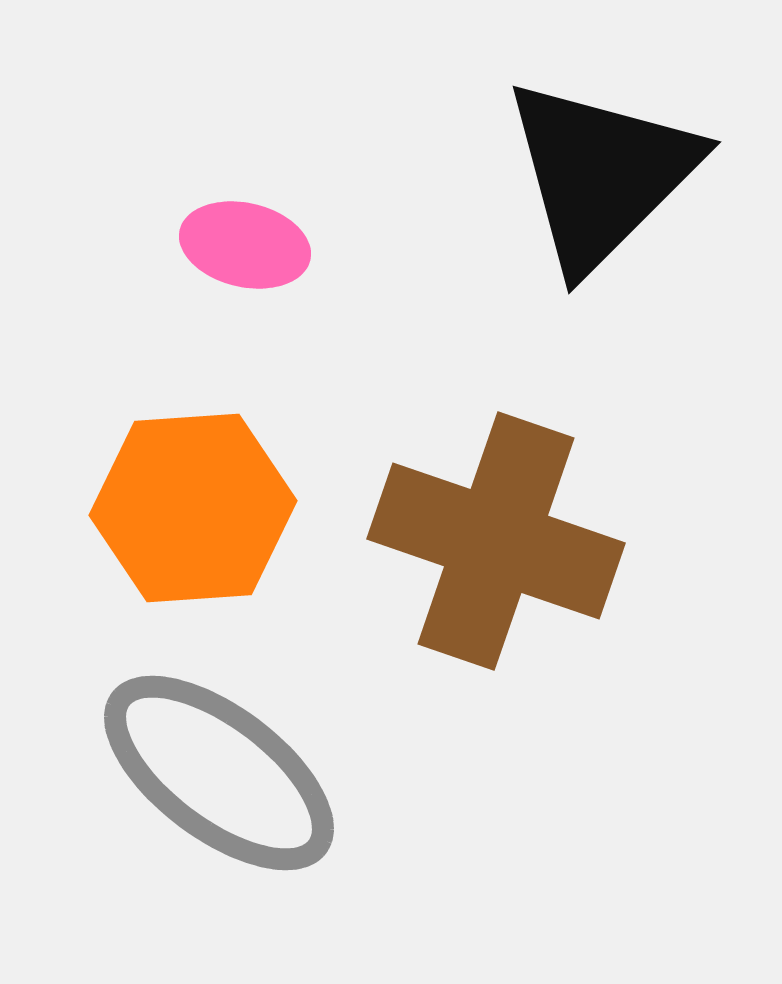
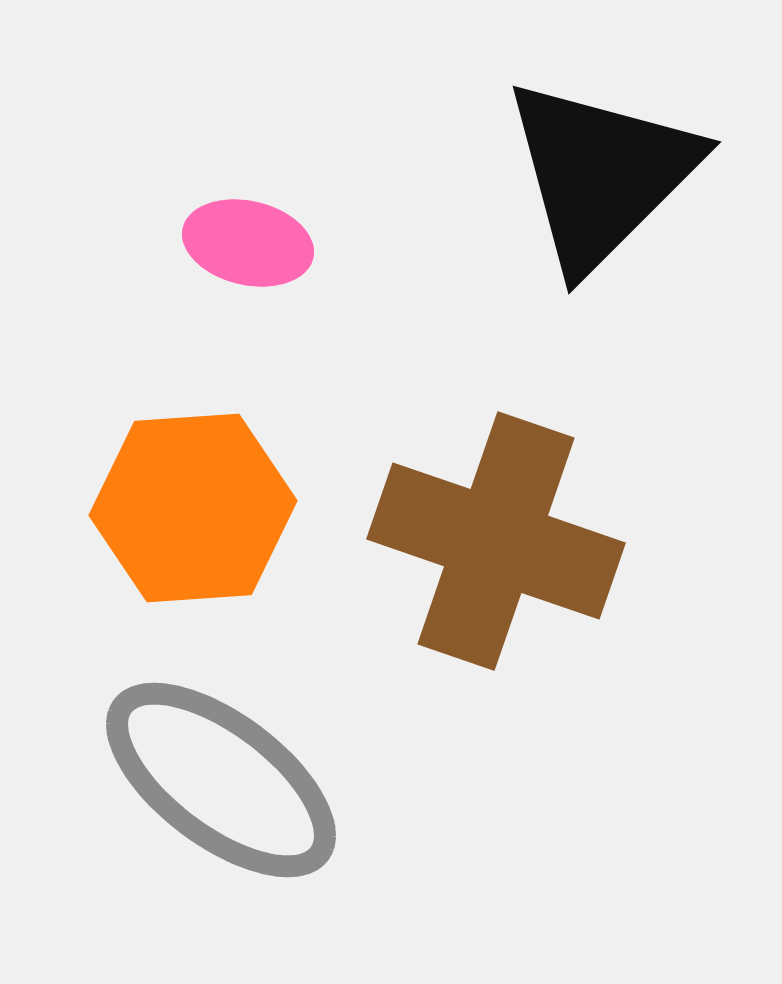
pink ellipse: moved 3 px right, 2 px up
gray ellipse: moved 2 px right, 7 px down
